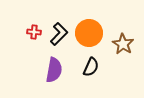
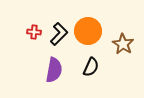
orange circle: moved 1 px left, 2 px up
